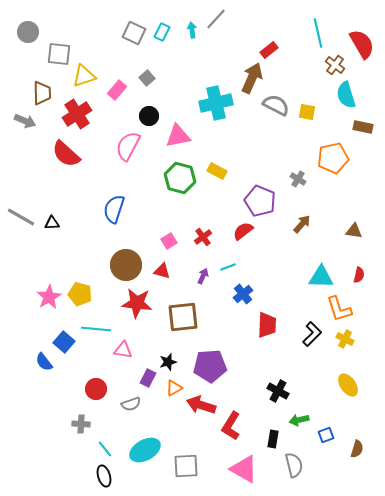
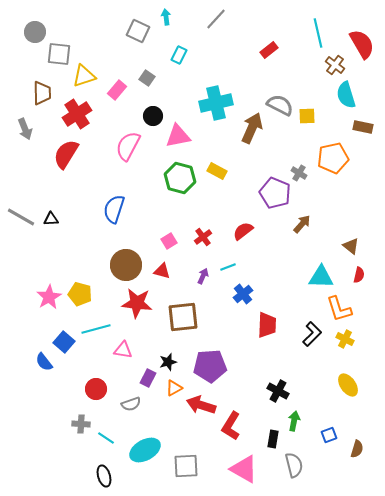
cyan arrow at (192, 30): moved 26 px left, 13 px up
gray circle at (28, 32): moved 7 px right
cyan rectangle at (162, 32): moved 17 px right, 23 px down
gray square at (134, 33): moved 4 px right, 2 px up
gray square at (147, 78): rotated 14 degrees counterclockwise
brown arrow at (252, 78): moved 50 px down
gray semicircle at (276, 105): moved 4 px right
yellow square at (307, 112): moved 4 px down; rotated 12 degrees counterclockwise
black circle at (149, 116): moved 4 px right
gray arrow at (25, 121): moved 8 px down; rotated 45 degrees clockwise
red semicircle at (66, 154): rotated 80 degrees clockwise
gray cross at (298, 179): moved 1 px right, 6 px up
purple pentagon at (260, 201): moved 15 px right, 8 px up
black triangle at (52, 223): moved 1 px left, 4 px up
brown triangle at (354, 231): moved 3 px left, 15 px down; rotated 30 degrees clockwise
cyan line at (96, 329): rotated 20 degrees counterclockwise
green arrow at (299, 420): moved 5 px left, 1 px down; rotated 114 degrees clockwise
blue square at (326, 435): moved 3 px right
cyan line at (105, 449): moved 1 px right, 11 px up; rotated 18 degrees counterclockwise
